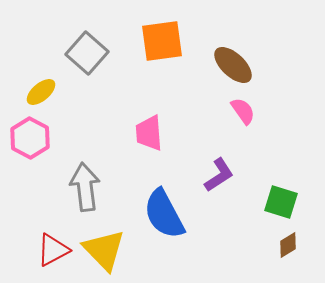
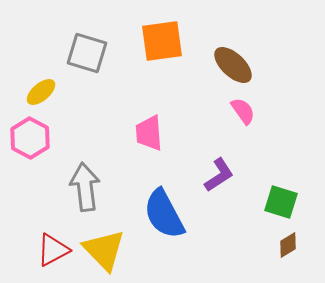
gray square: rotated 24 degrees counterclockwise
